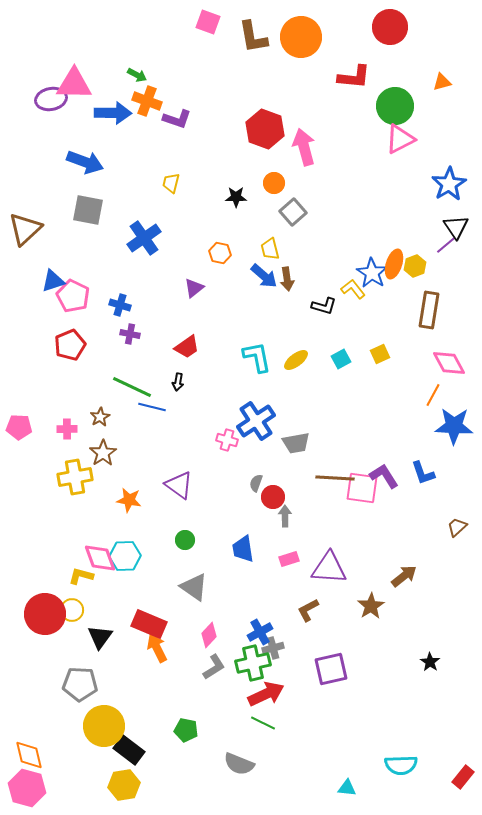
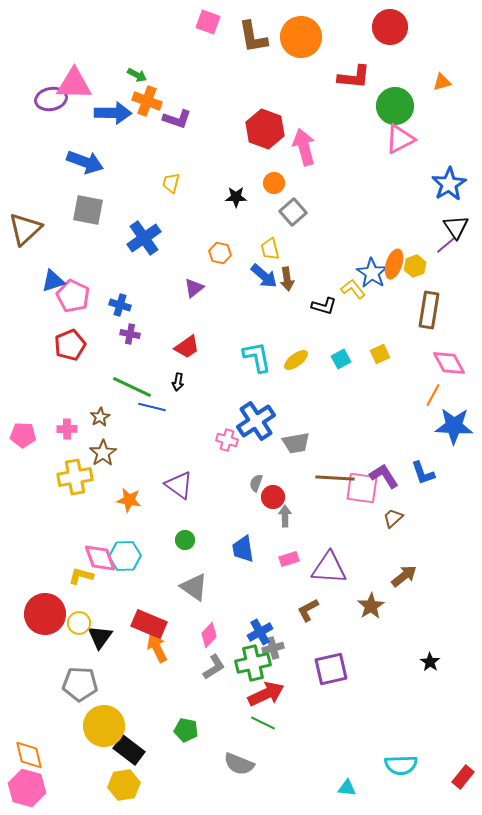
pink pentagon at (19, 427): moved 4 px right, 8 px down
brown trapezoid at (457, 527): moved 64 px left, 9 px up
yellow circle at (72, 610): moved 7 px right, 13 px down
